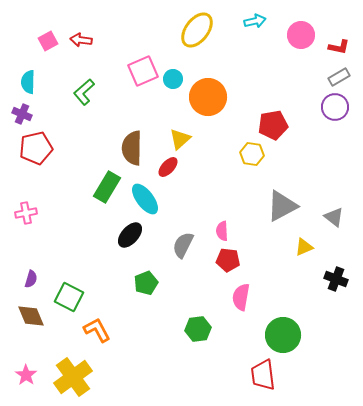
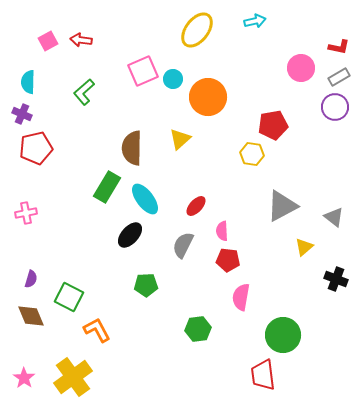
pink circle at (301, 35): moved 33 px down
red ellipse at (168, 167): moved 28 px right, 39 px down
yellow triangle at (304, 247): rotated 18 degrees counterclockwise
green pentagon at (146, 283): moved 2 px down; rotated 20 degrees clockwise
pink star at (26, 375): moved 2 px left, 3 px down
